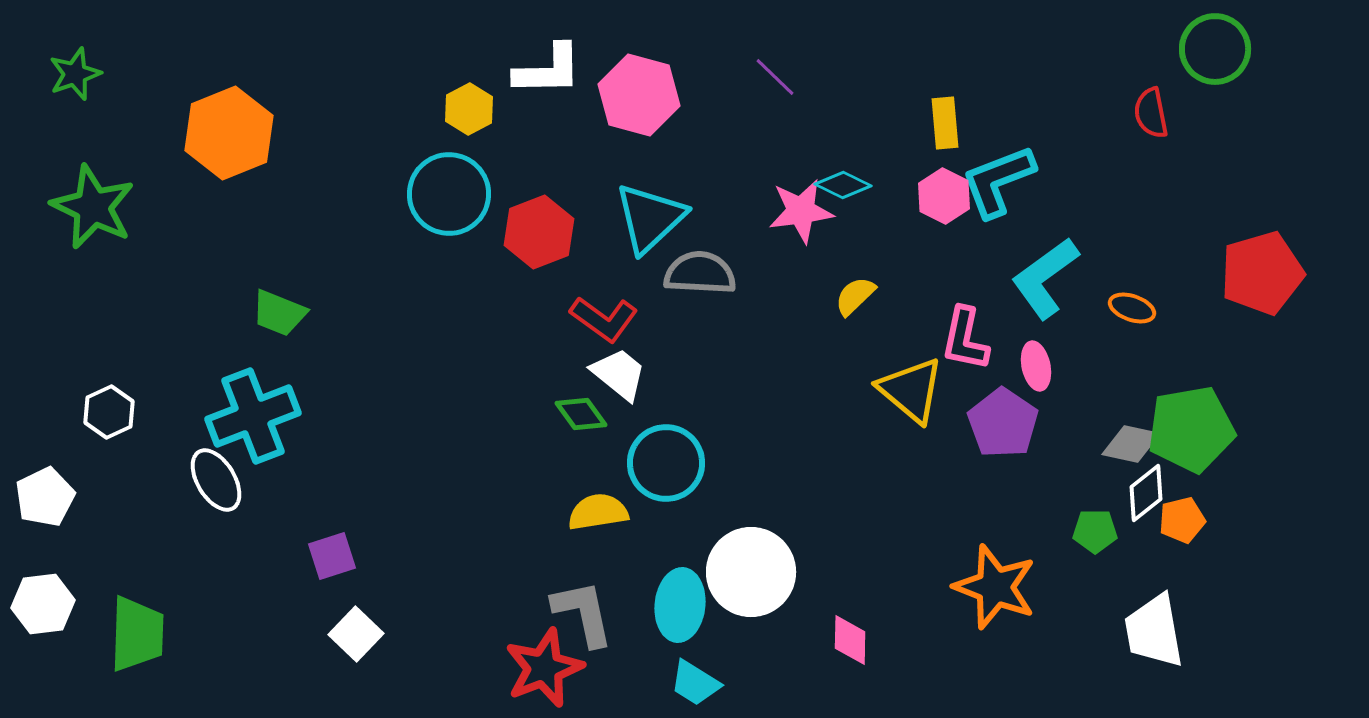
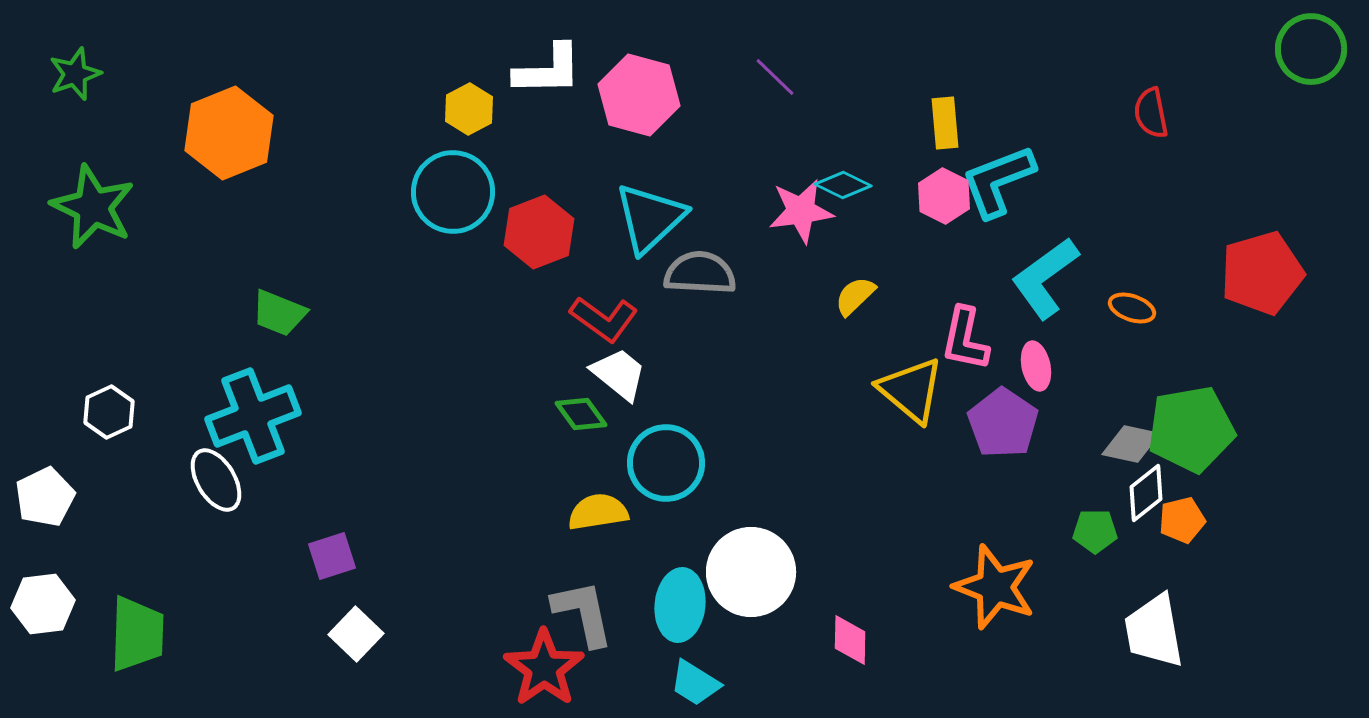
green circle at (1215, 49): moved 96 px right
cyan circle at (449, 194): moved 4 px right, 2 px up
red star at (544, 668): rotated 14 degrees counterclockwise
